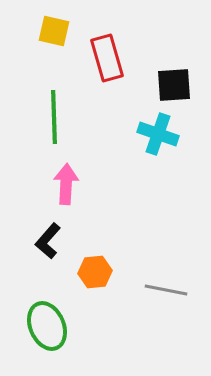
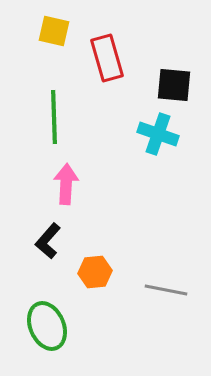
black square: rotated 9 degrees clockwise
